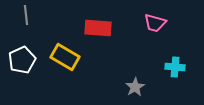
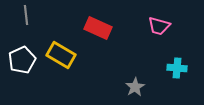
pink trapezoid: moved 4 px right, 3 px down
red rectangle: rotated 20 degrees clockwise
yellow rectangle: moved 4 px left, 2 px up
cyan cross: moved 2 px right, 1 px down
